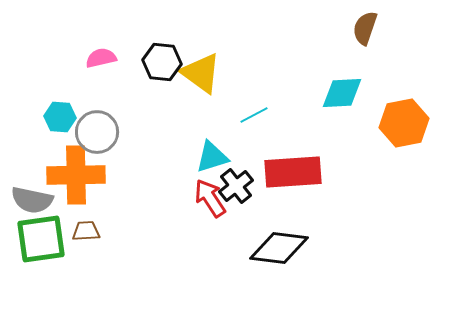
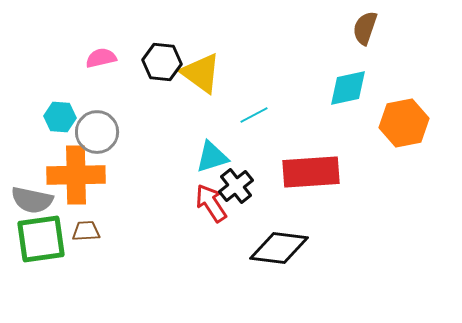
cyan diamond: moved 6 px right, 5 px up; rotated 9 degrees counterclockwise
red rectangle: moved 18 px right
red arrow: moved 1 px right, 5 px down
